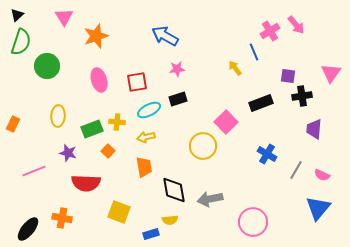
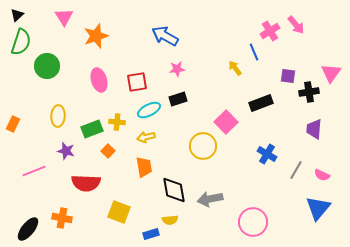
black cross at (302, 96): moved 7 px right, 4 px up
purple star at (68, 153): moved 2 px left, 2 px up
